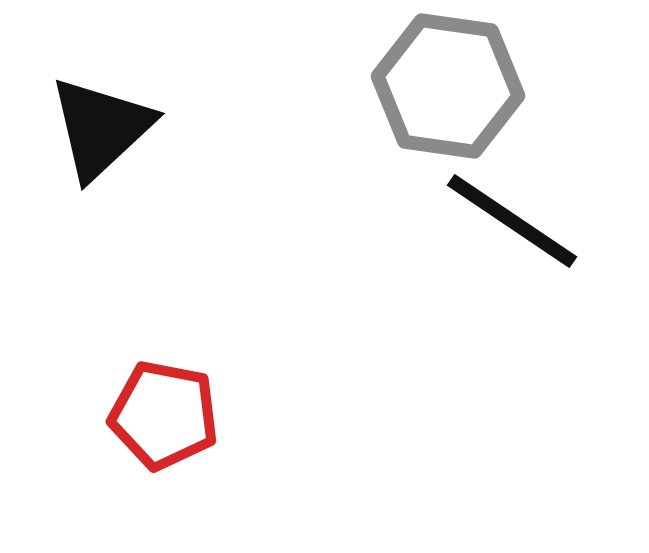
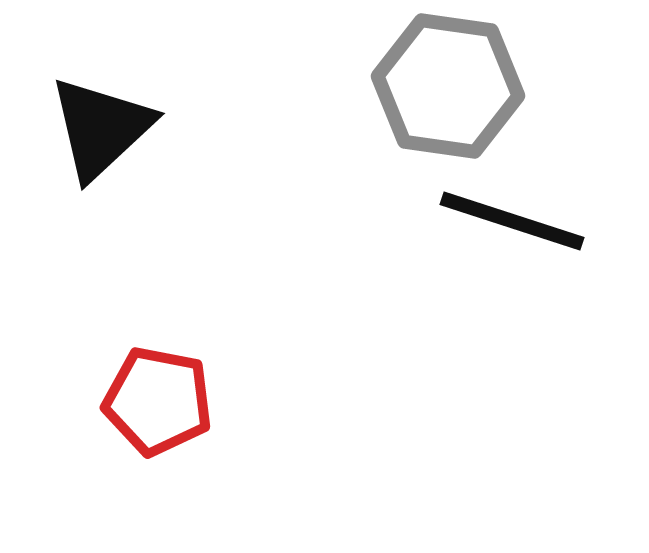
black line: rotated 16 degrees counterclockwise
red pentagon: moved 6 px left, 14 px up
